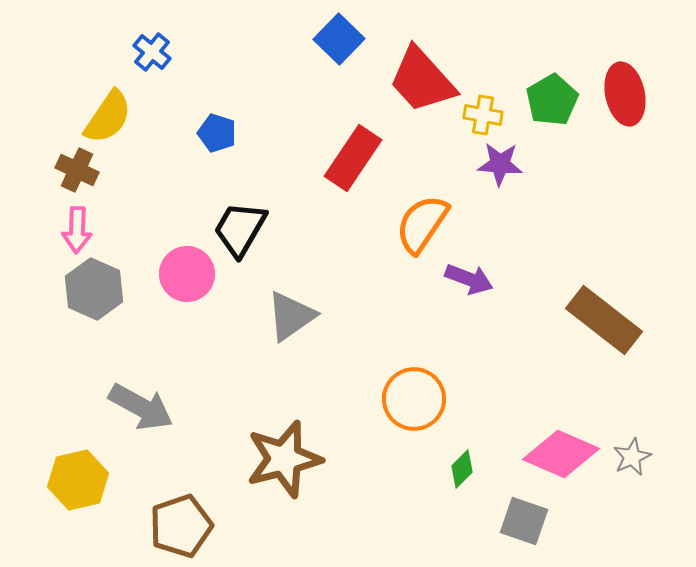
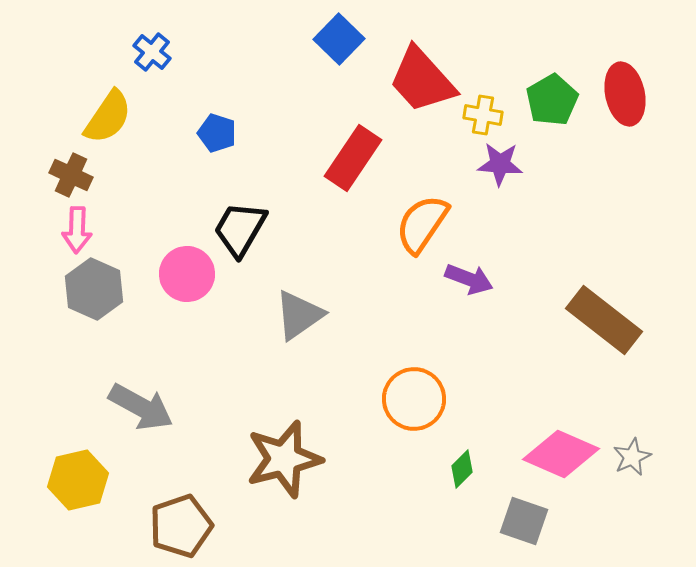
brown cross: moved 6 px left, 5 px down
gray triangle: moved 8 px right, 1 px up
